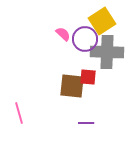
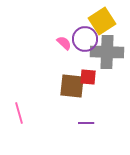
pink semicircle: moved 1 px right, 9 px down
